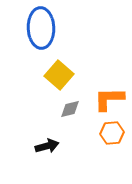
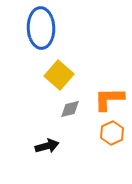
orange hexagon: rotated 20 degrees counterclockwise
